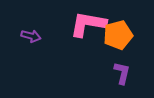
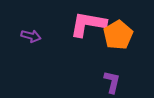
orange pentagon: rotated 16 degrees counterclockwise
purple L-shape: moved 10 px left, 9 px down
